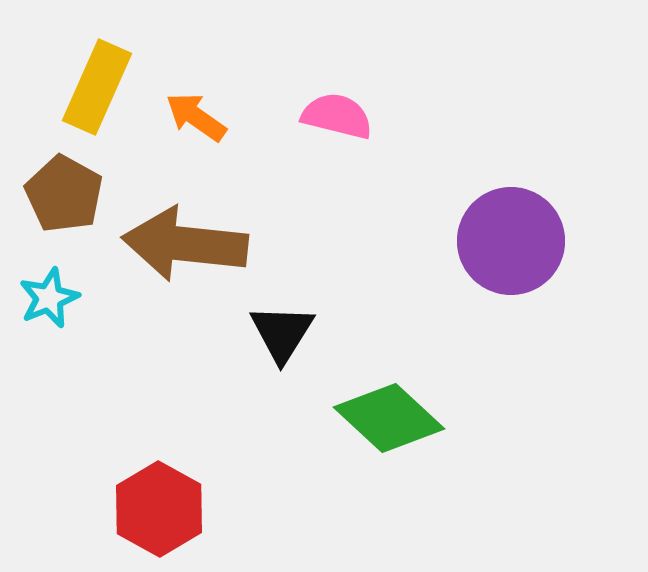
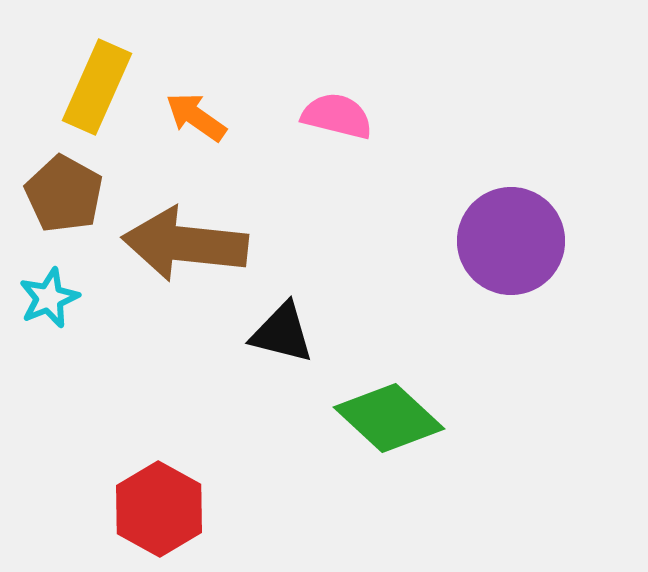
black triangle: rotated 48 degrees counterclockwise
